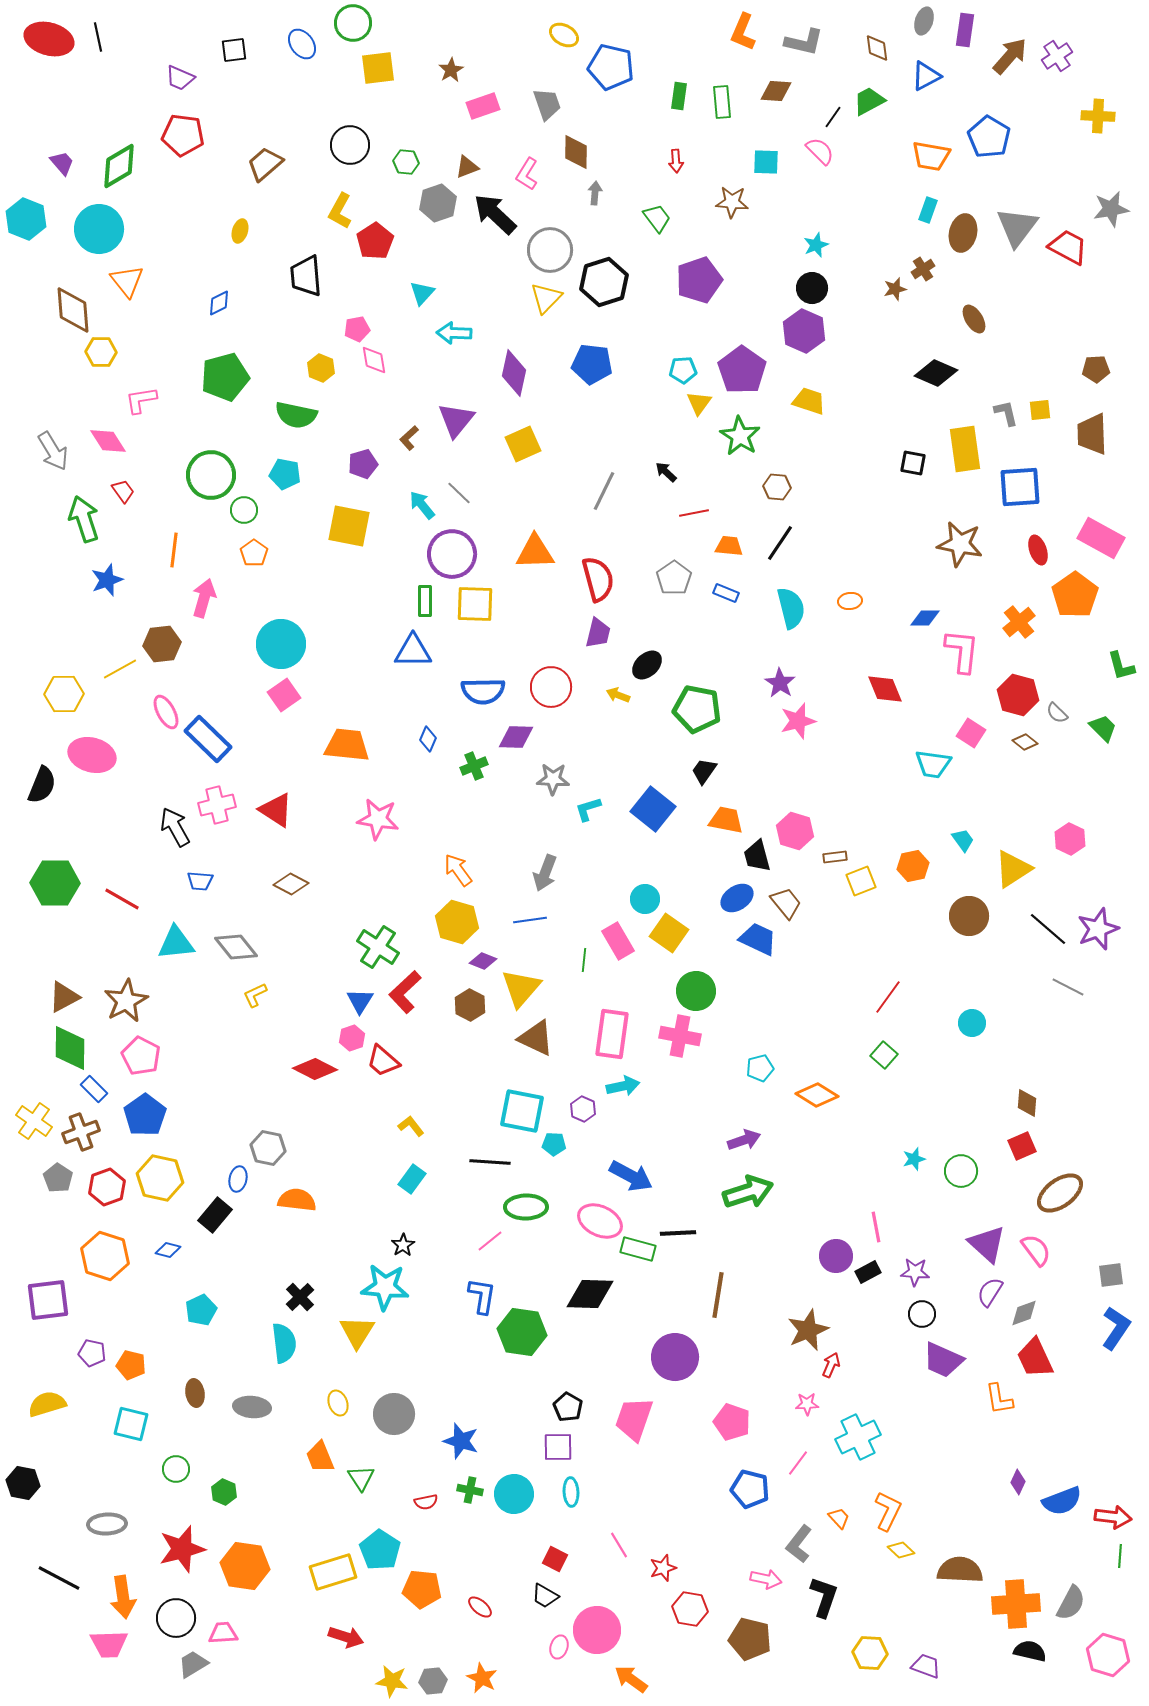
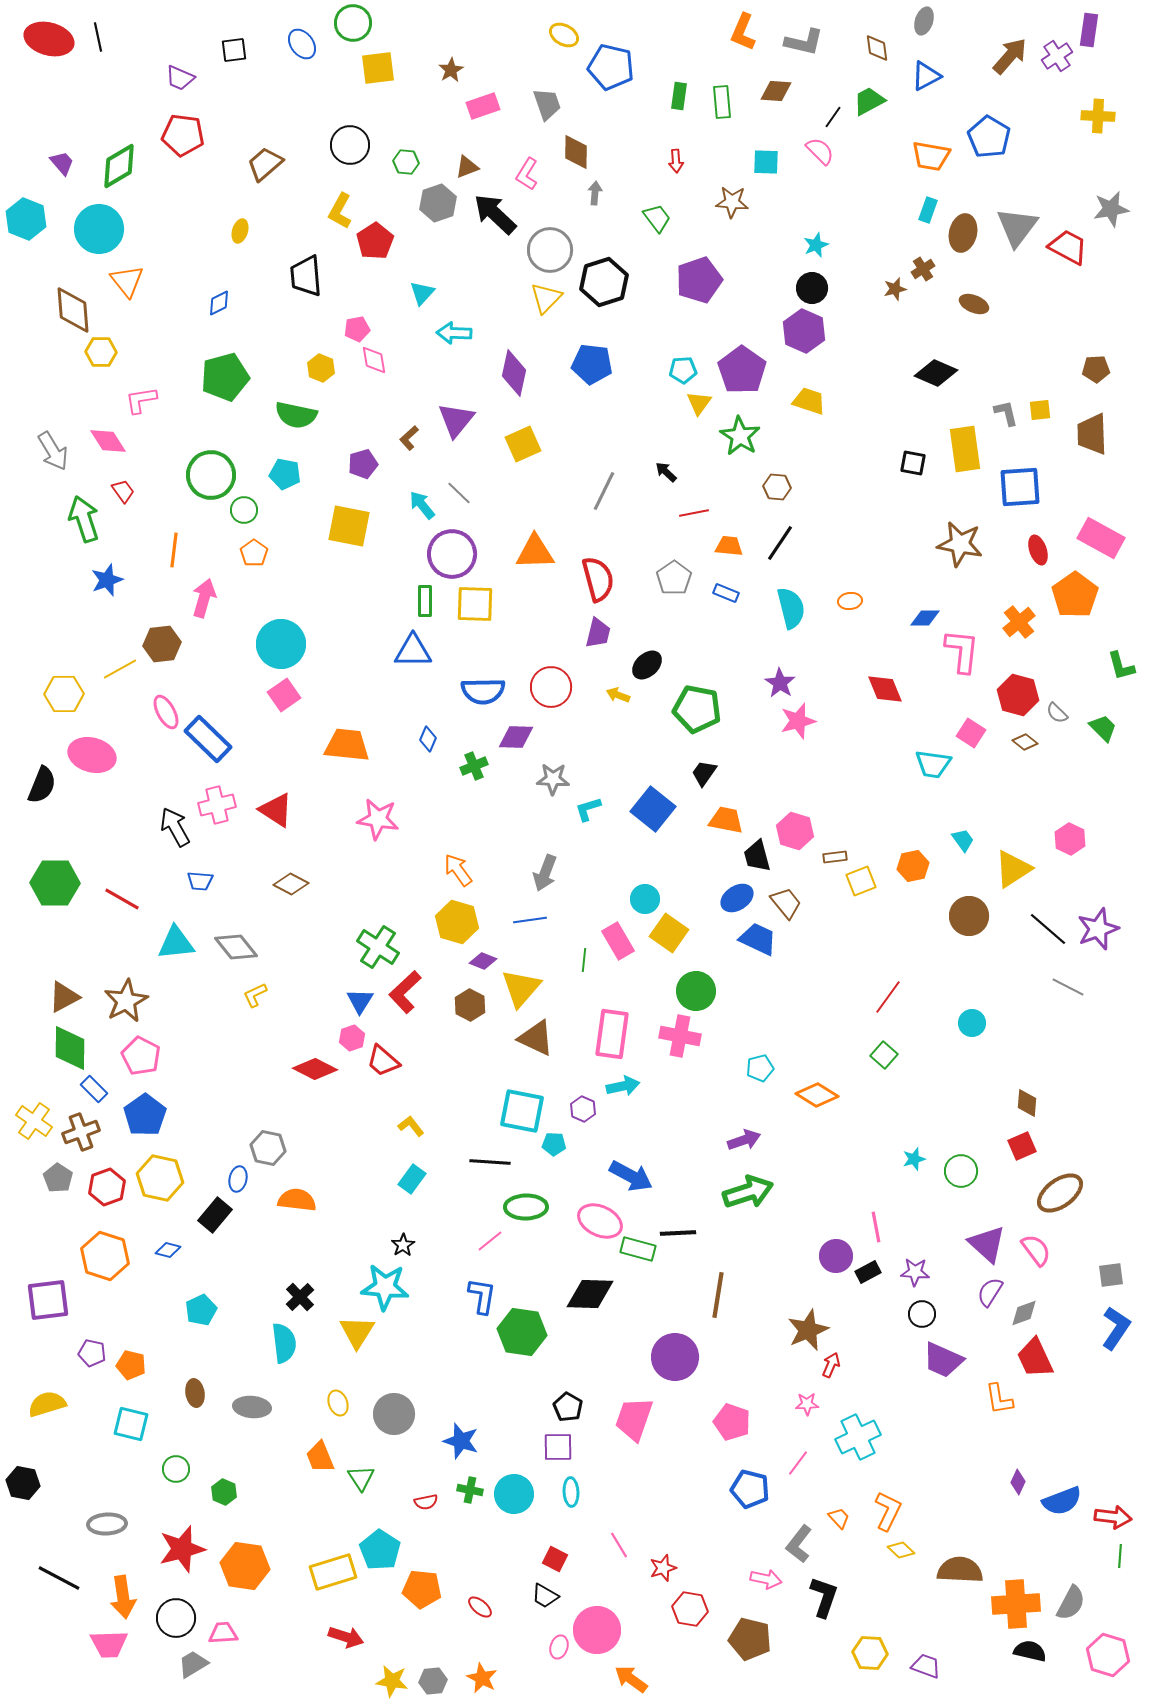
purple rectangle at (965, 30): moved 124 px right
brown ellipse at (974, 319): moved 15 px up; rotated 36 degrees counterclockwise
black trapezoid at (704, 771): moved 2 px down
